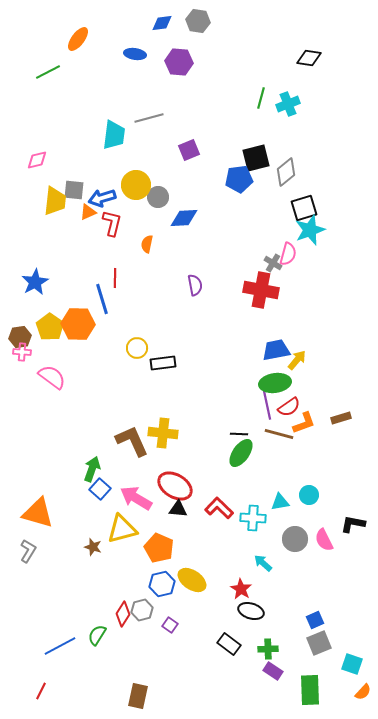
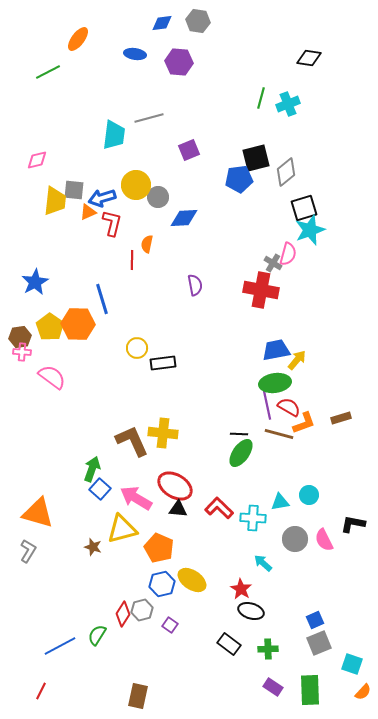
red line at (115, 278): moved 17 px right, 18 px up
red semicircle at (289, 407): rotated 115 degrees counterclockwise
purple rectangle at (273, 671): moved 16 px down
